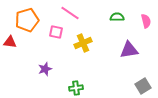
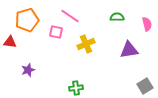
pink line: moved 3 px down
pink semicircle: moved 1 px right, 3 px down
yellow cross: moved 3 px right, 1 px down
purple star: moved 17 px left, 1 px down
gray square: moved 2 px right
